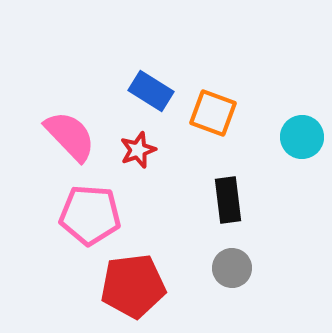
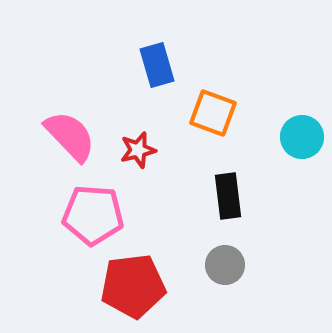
blue rectangle: moved 6 px right, 26 px up; rotated 42 degrees clockwise
red star: rotated 6 degrees clockwise
black rectangle: moved 4 px up
pink pentagon: moved 3 px right
gray circle: moved 7 px left, 3 px up
